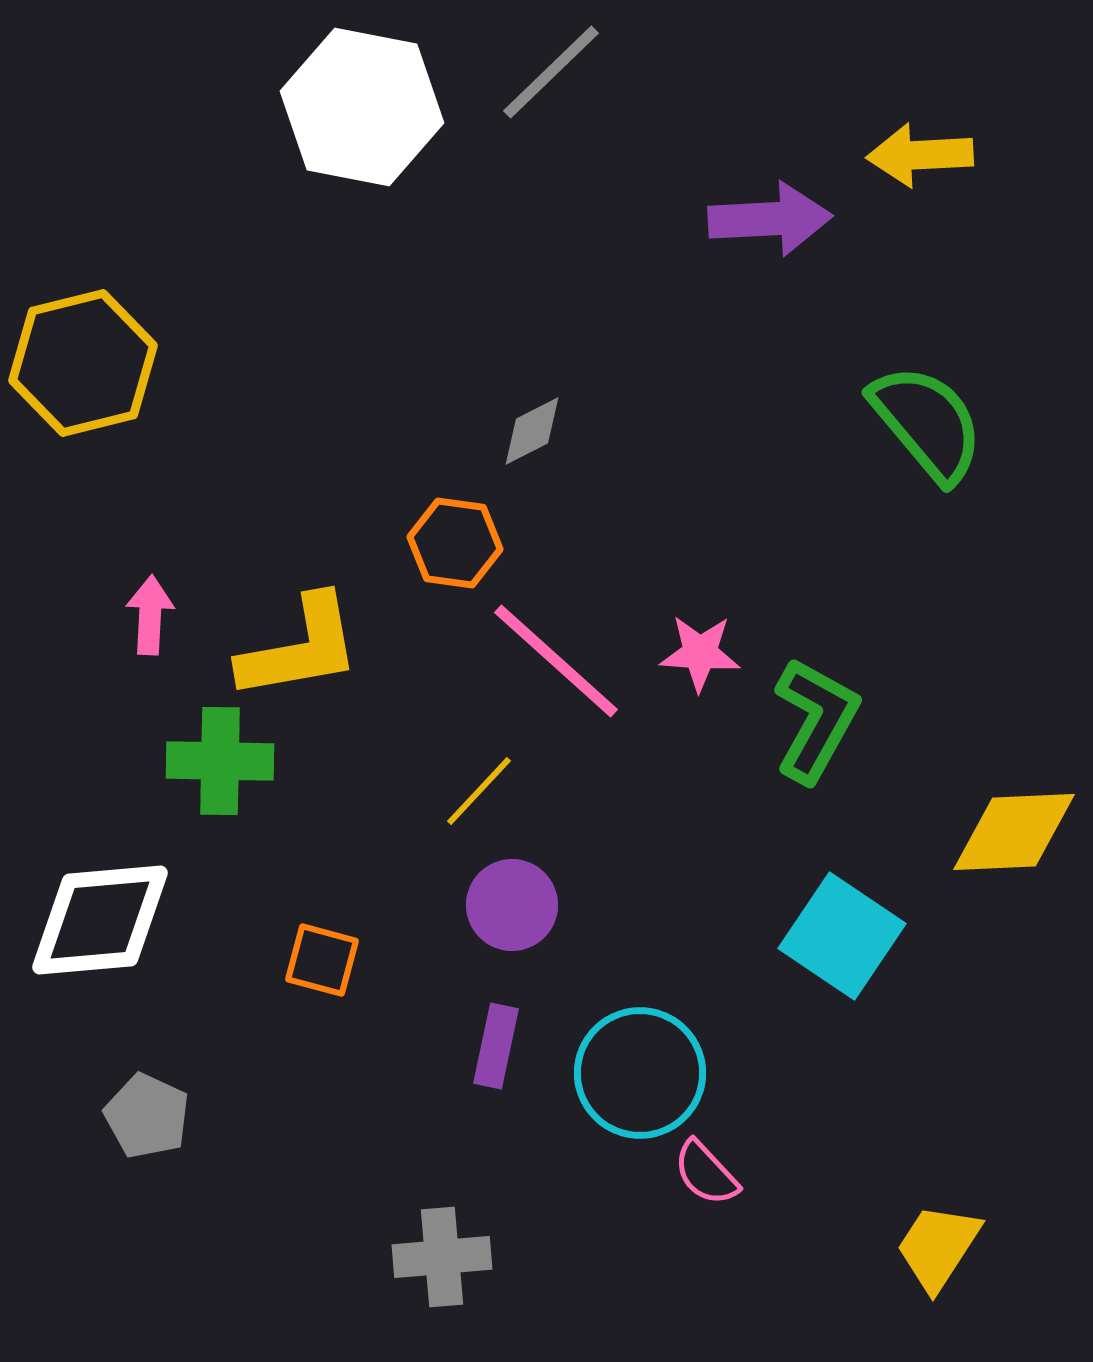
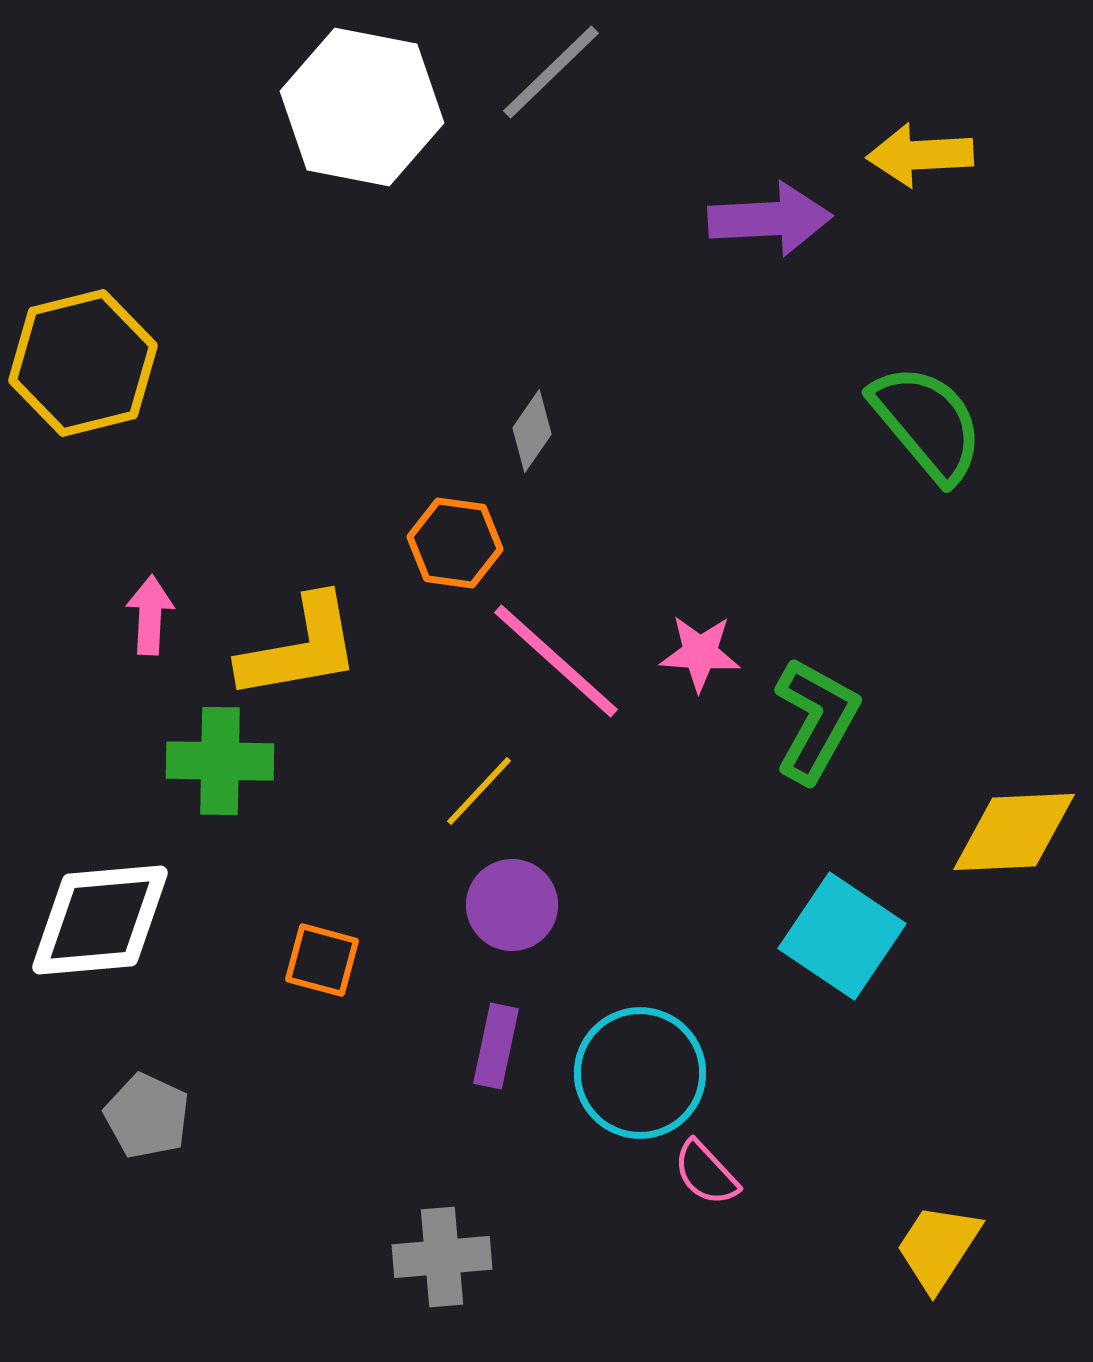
gray diamond: rotated 28 degrees counterclockwise
